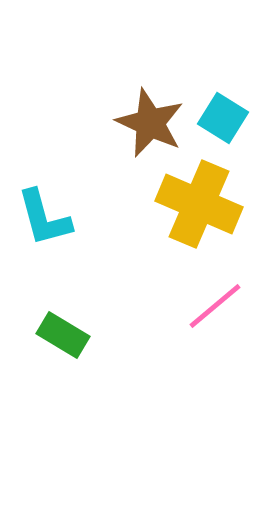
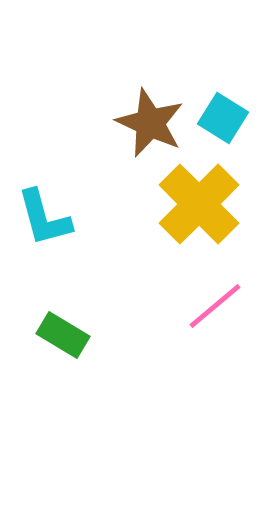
yellow cross: rotated 22 degrees clockwise
